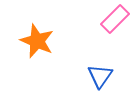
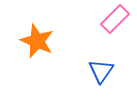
blue triangle: moved 1 px right, 5 px up
